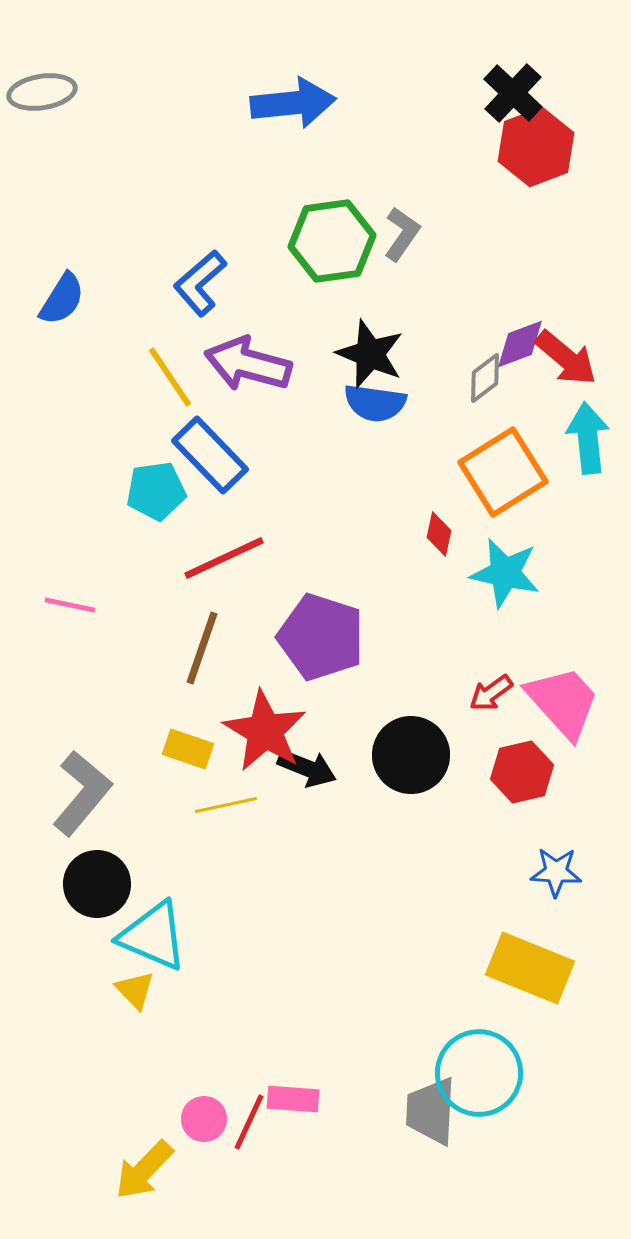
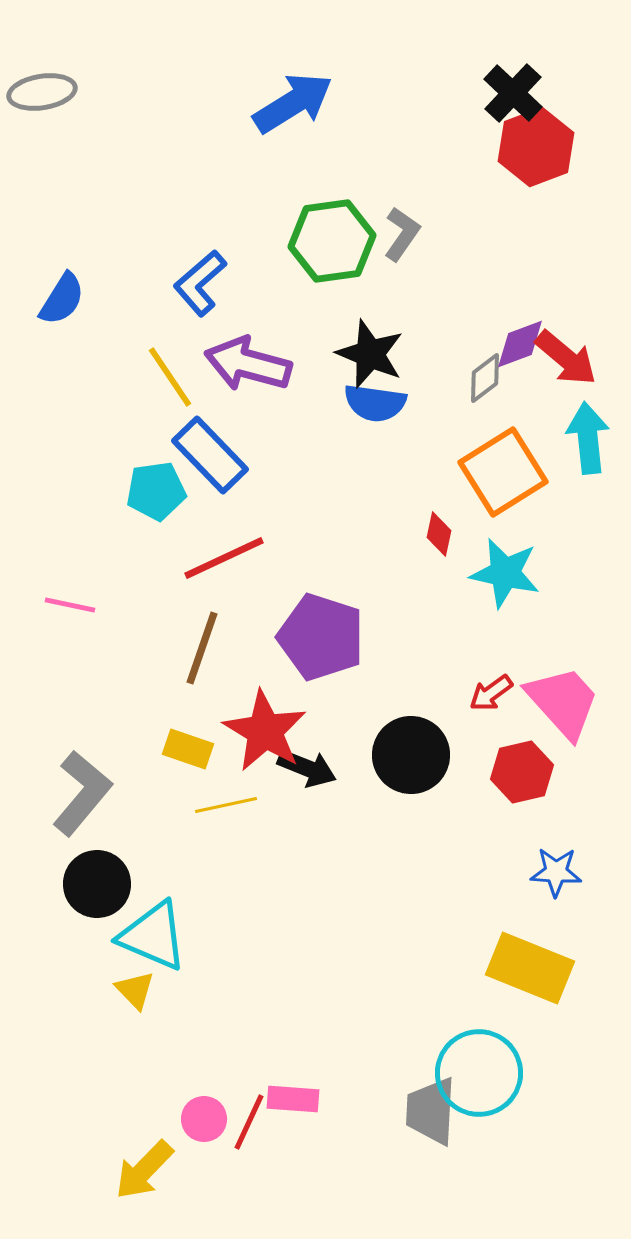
blue arrow at (293, 103): rotated 26 degrees counterclockwise
